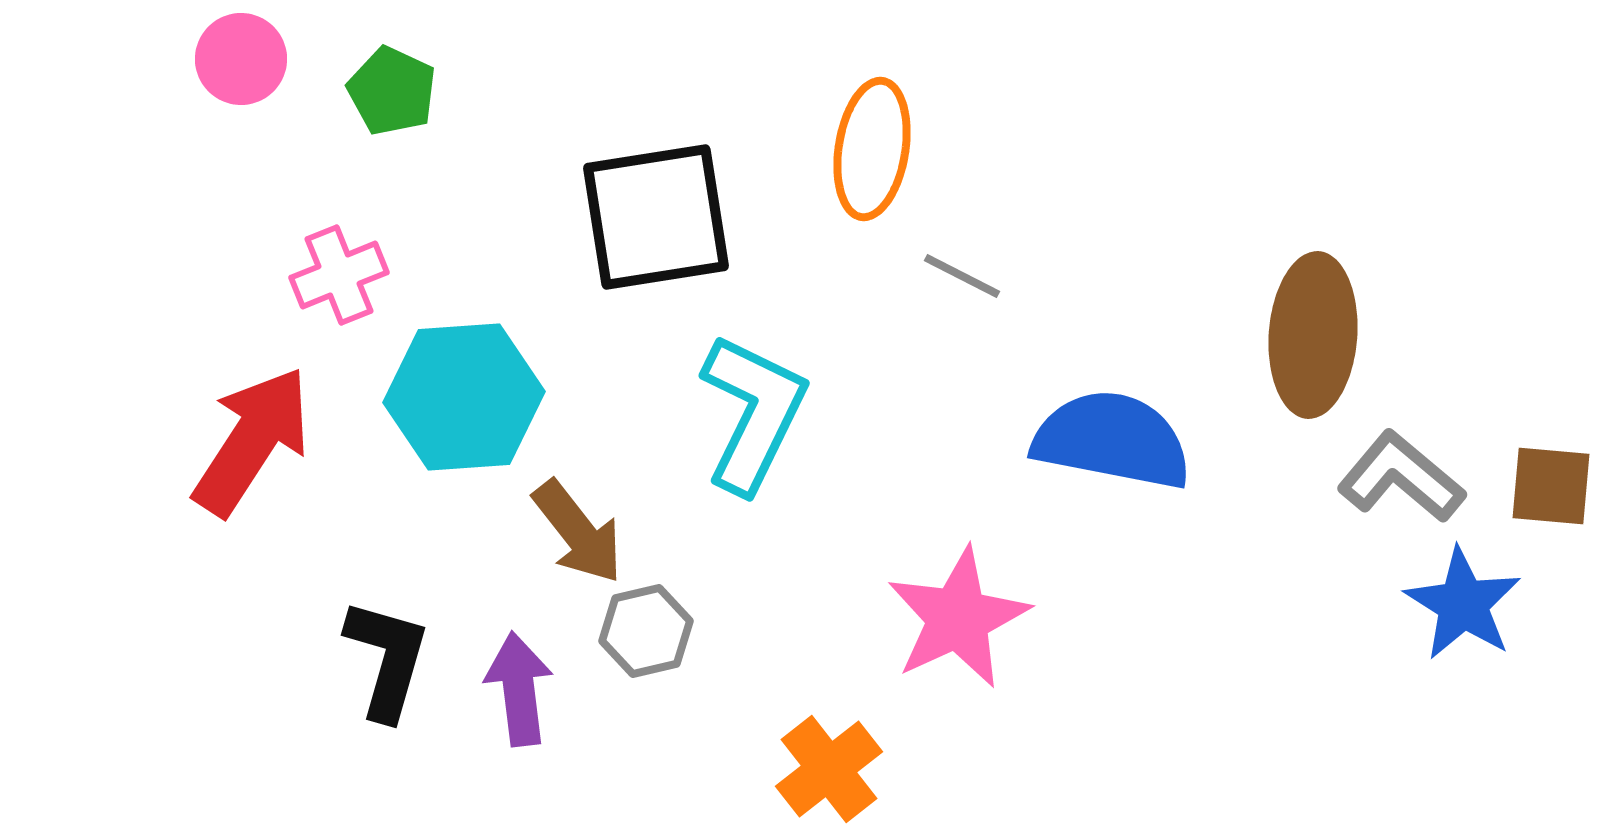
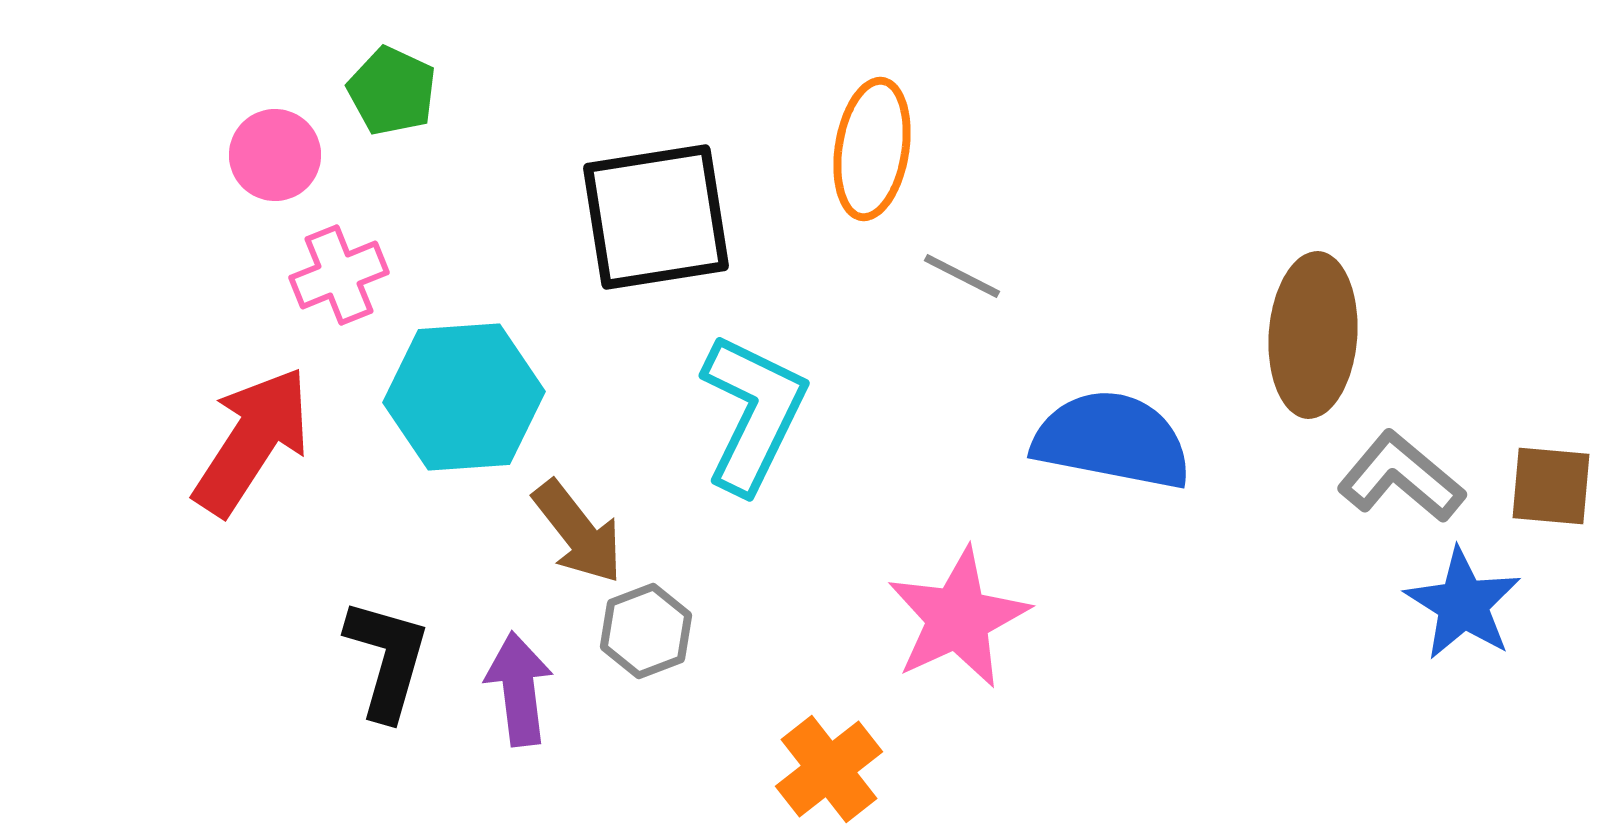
pink circle: moved 34 px right, 96 px down
gray hexagon: rotated 8 degrees counterclockwise
